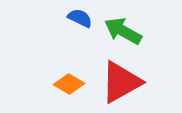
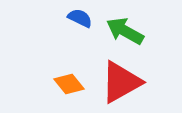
green arrow: moved 2 px right
orange diamond: rotated 20 degrees clockwise
